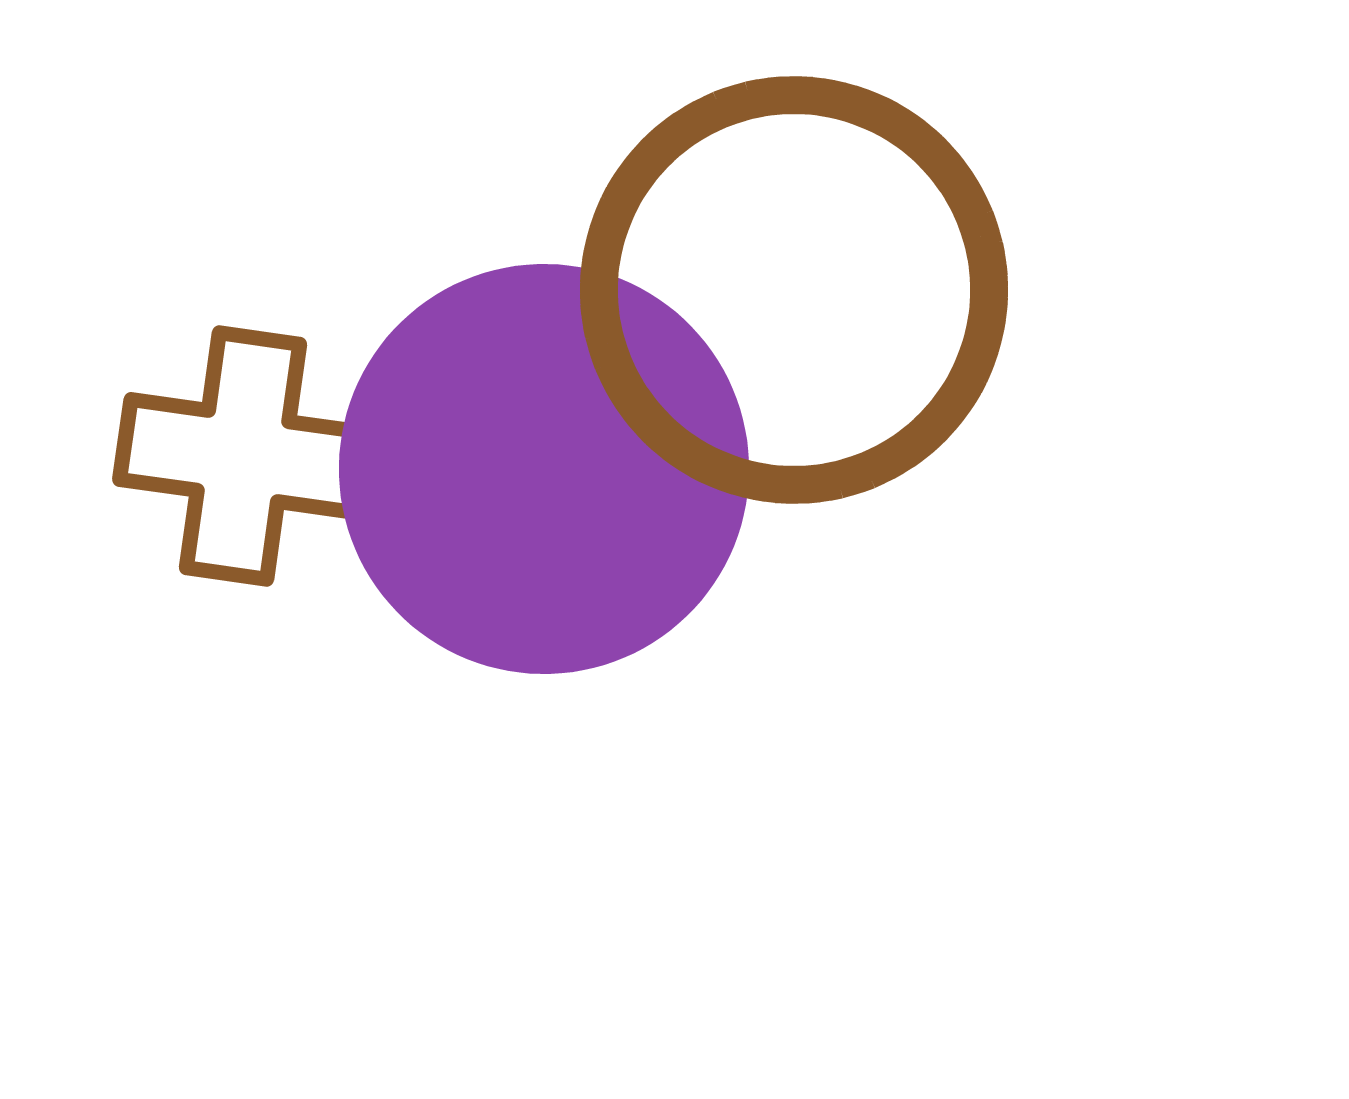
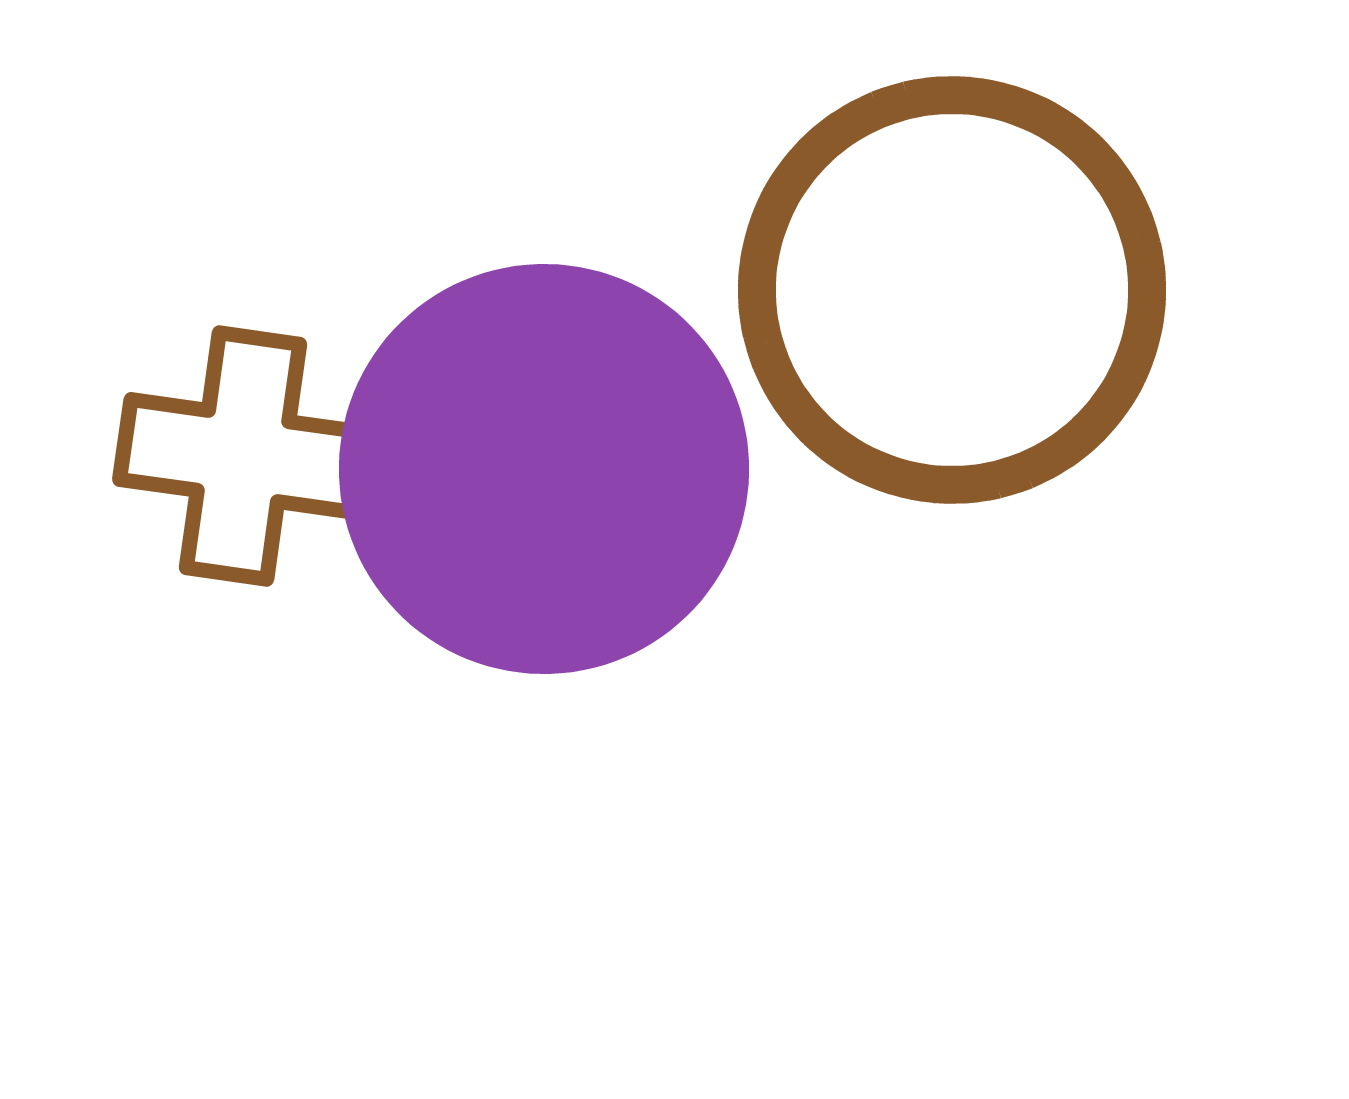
brown circle: moved 158 px right
